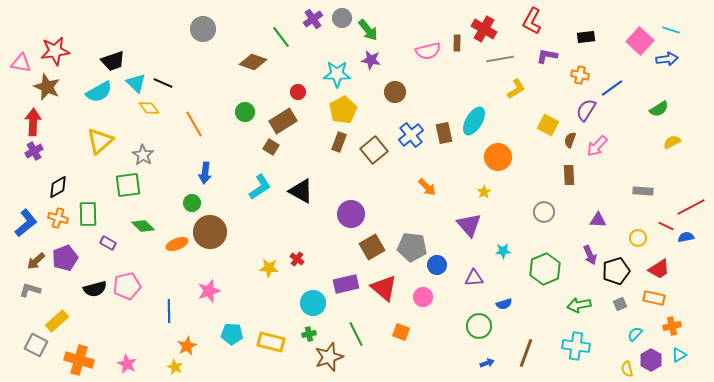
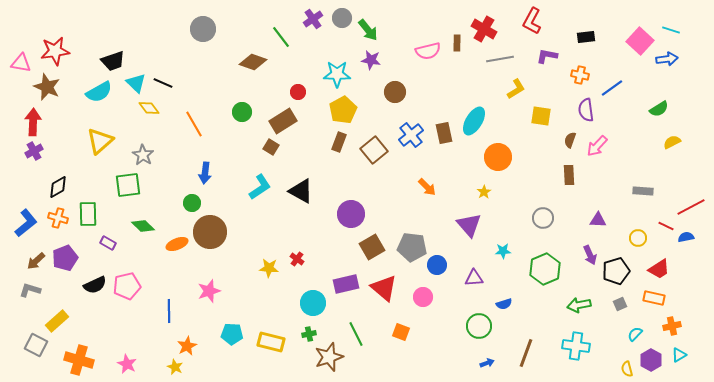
purple semicircle at (586, 110): rotated 40 degrees counterclockwise
green circle at (245, 112): moved 3 px left
yellow square at (548, 125): moved 7 px left, 9 px up; rotated 20 degrees counterclockwise
gray circle at (544, 212): moved 1 px left, 6 px down
black semicircle at (95, 289): moved 4 px up; rotated 10 degrees counterclockwise
